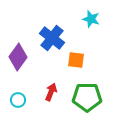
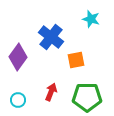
blue cross: moved 1 px left, 1 px up
orange square: rotated 18 degrees counterclockwise
